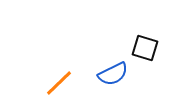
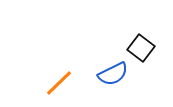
black square: moved 4 px left; rotated 20 degrees clockwise
